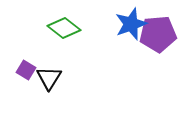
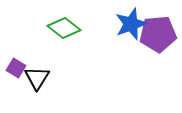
purple square: moved 10 px left, 2 px up
black triangle: moved 12 px left
